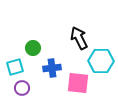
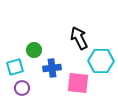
green circle: moved 1 px right, 2 px down
